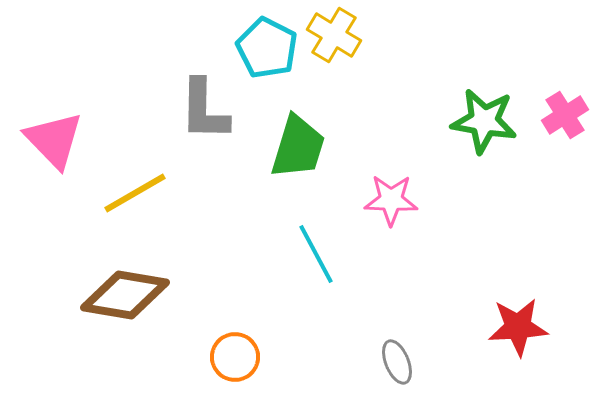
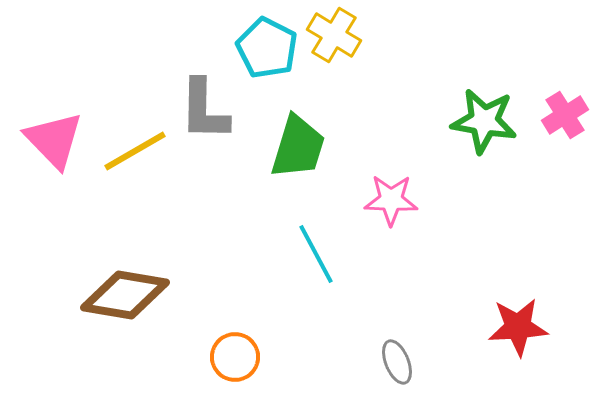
yellow line: moved 42 px up
